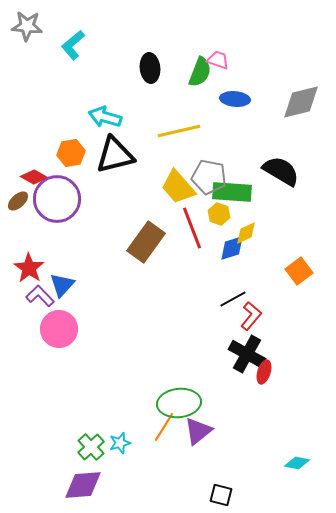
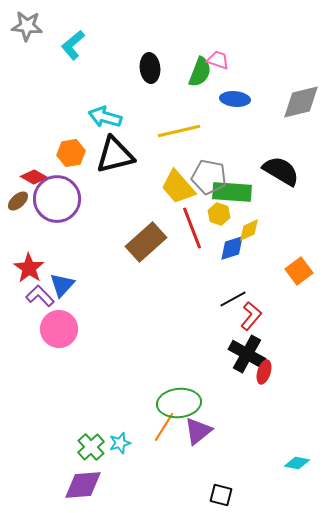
yellow diamond: moved 3 px right, 3 px up
brown rectangle: rotated 12 degrees clockwise
